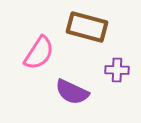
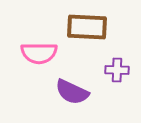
brown rectangle: rotated 12 degrees counterclockwise
pink semicircle: rotated 57 degrees clockwise
